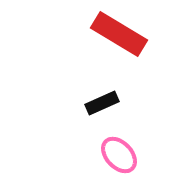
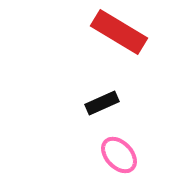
red rectangle: moved 2 px up
